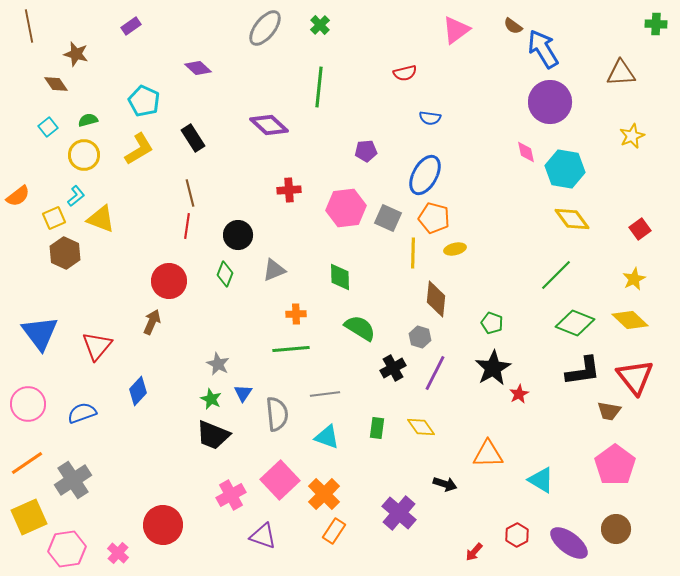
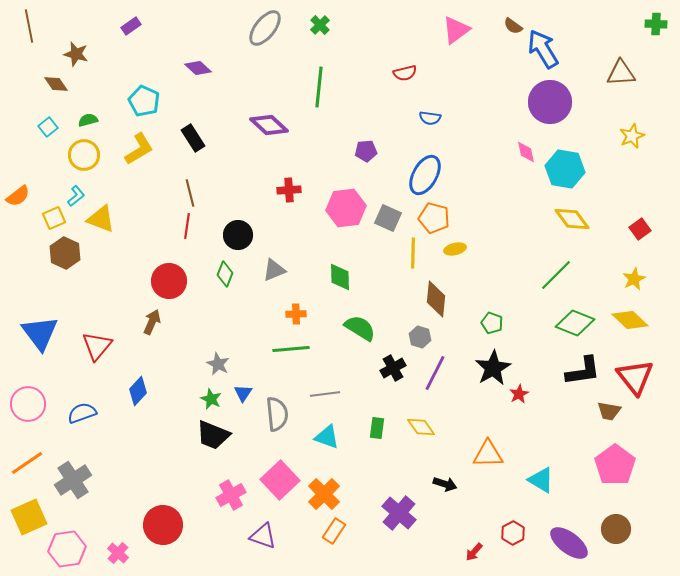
red hexagon at (517, 535): moved 4 px left, 2 px up
